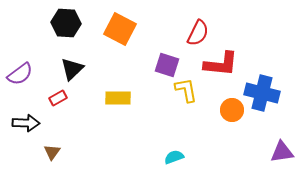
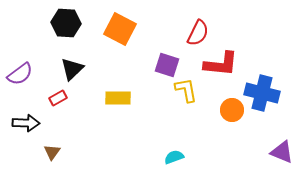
purple triangle: rotated 30 degrees clockwise
